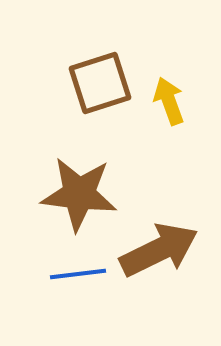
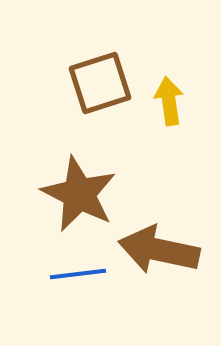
yellow arrow: rotated 12 degrees clockwise
brown star: rotated 20 degrees clockwise
brown arrow: rotated 142 degrees counterclockwise
